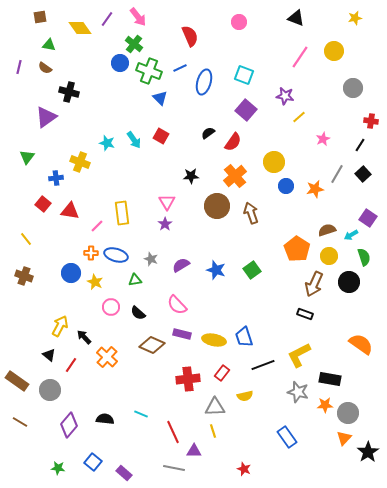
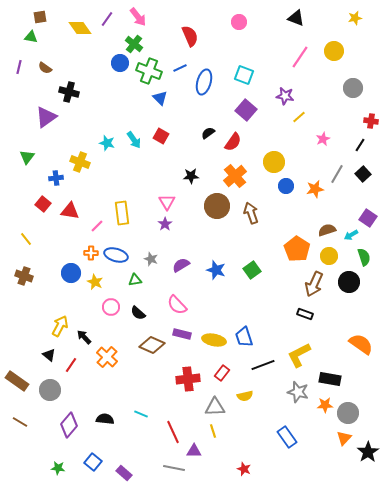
green triangle at (49, 45): moved 18 px left, 8 px up
